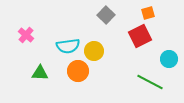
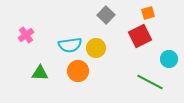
pink cross: rotated 14 degrees clockwise
cyan semicircle: moved 2 px right, 1 px up
yellow circle: moved 2 px right, 3 px up
